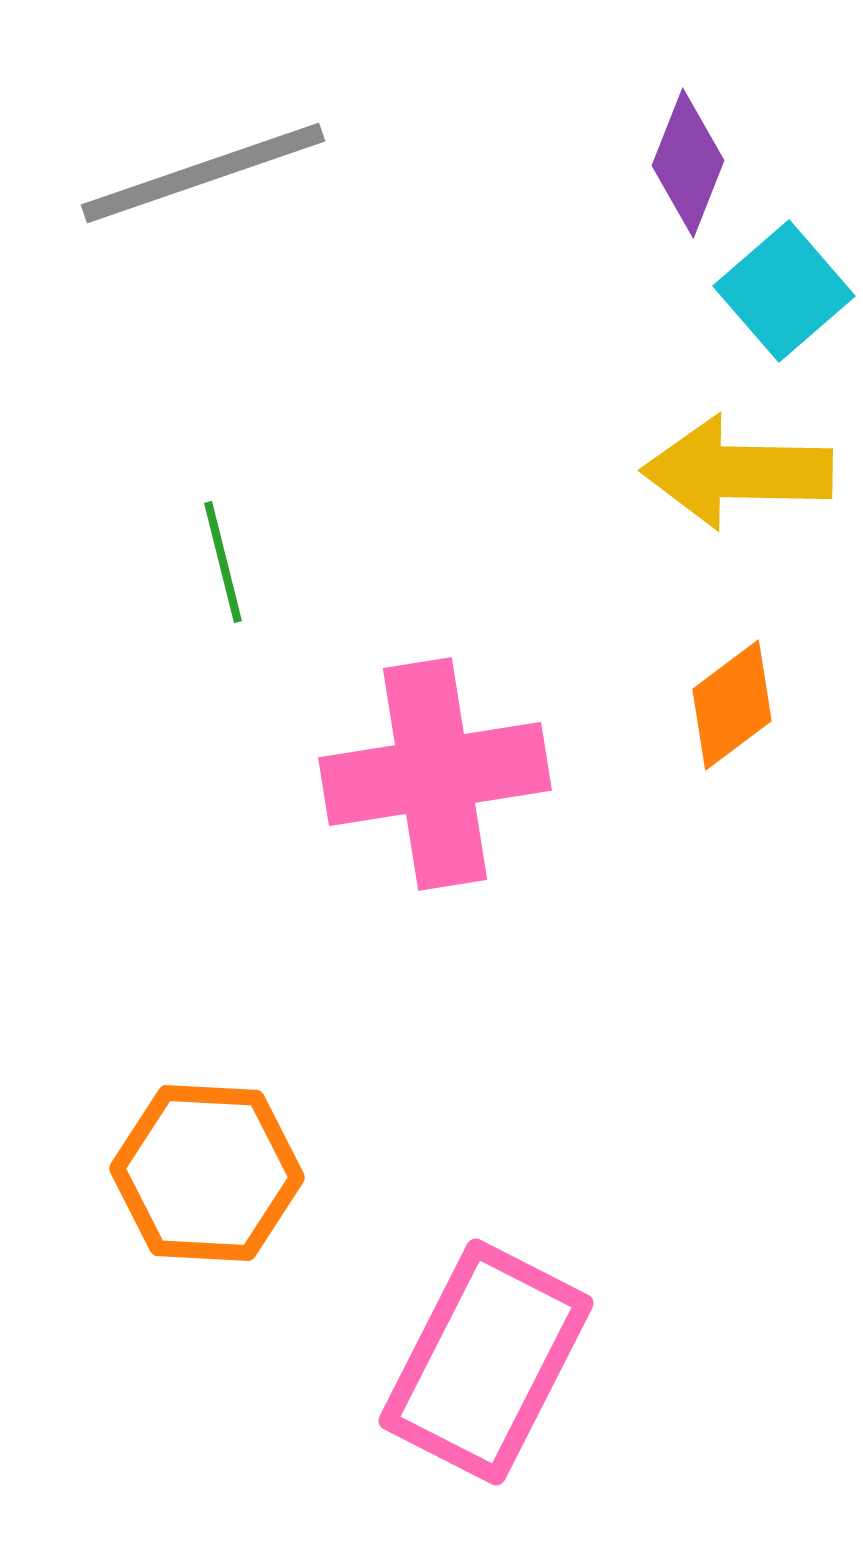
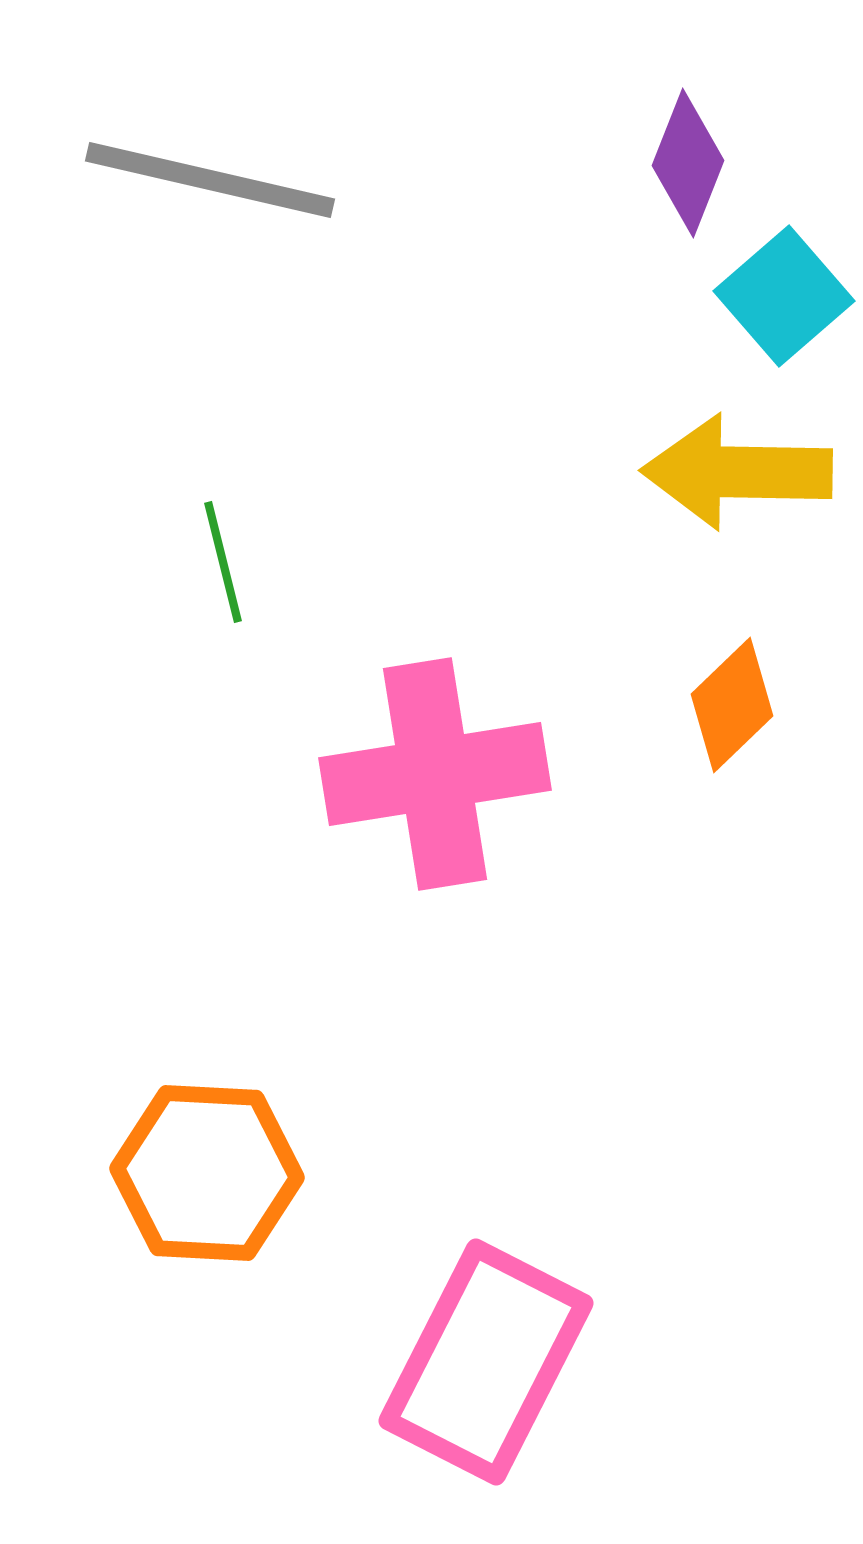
gray line: moved 7 px right, 7 px down; rotated 32 degrees clockwise
cyan square: moved 5 px down
orange diamond: rotated 7 degrees counterclockwise
